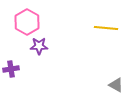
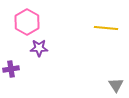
purple star: moved 2 px down
gray triangle: rotated 28 degrees clockwise
